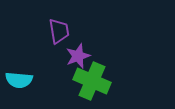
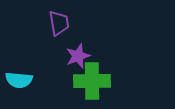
purple trapezoid: moved 8 px up
green cross: rotated 24 degrees counterclockwise
